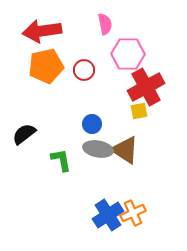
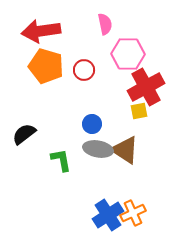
red arrow: moved 1 px left
orange pentagon: rotated 28 degrees clockwise
